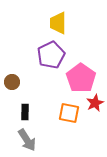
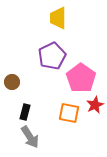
yellow trapezoid: moved 5 px up
purple pentagon: moved 1 px right, 1 px down
red star: moved 2 px down
black rectangle: rotated 14 degrees clockwise
gray arrow: moved 3 px right, 3 px up
